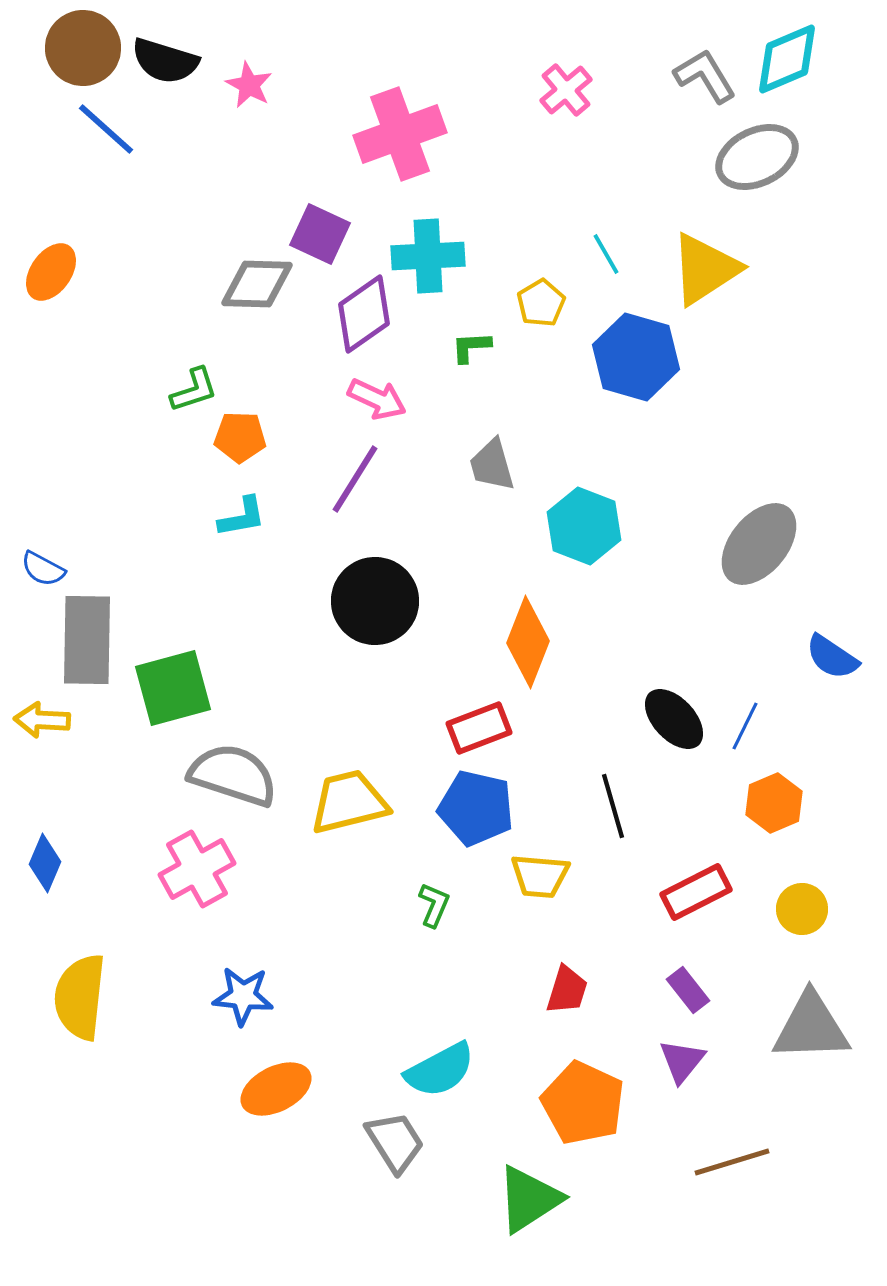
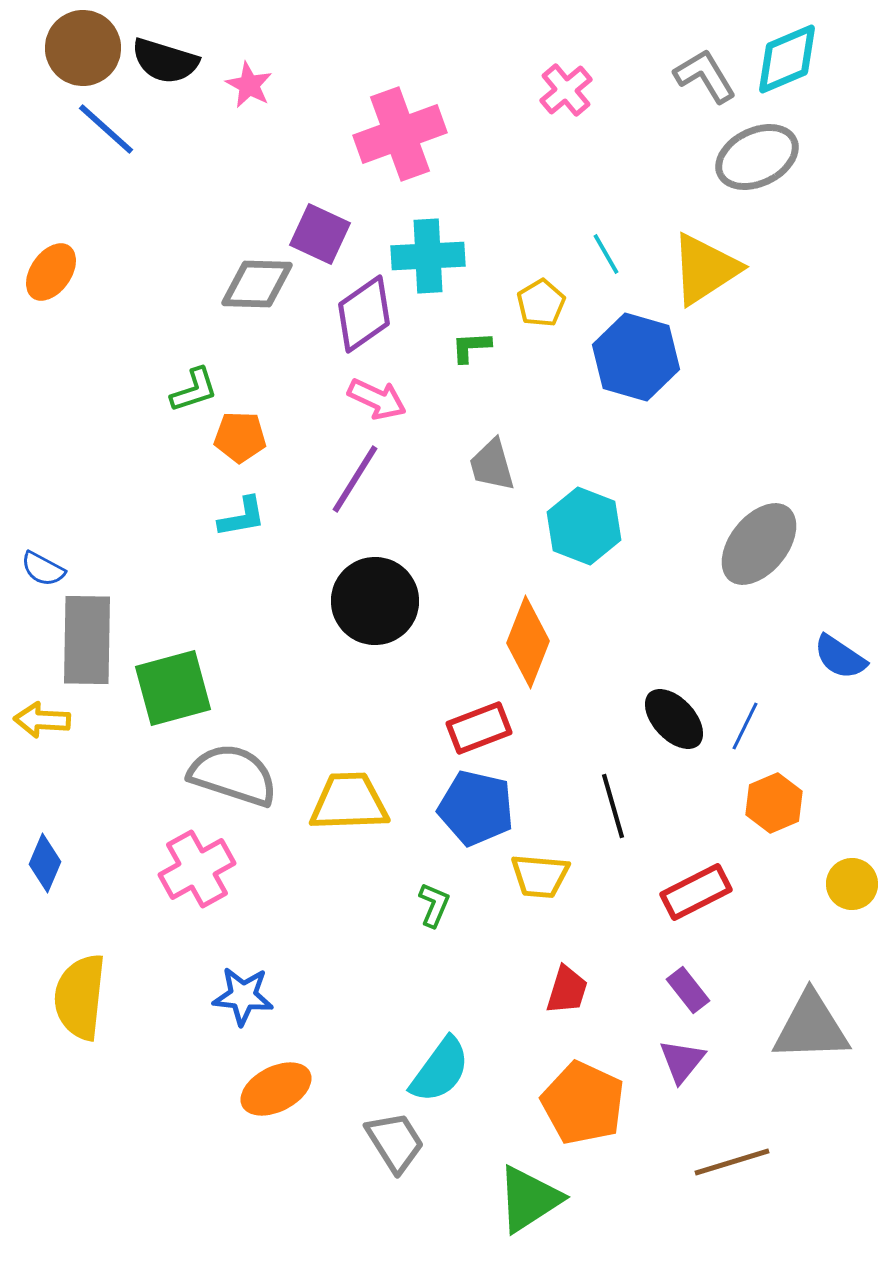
blue semicircle at (832, 657): moved 8 px right
yellow trapezoid at (349, 802): rotated 12 degrees clockwise
yellow circle at (802, 909): moved 50 px right, 25 px up
cyan semicircle at (440, 1070): rotated 26 degrees counterclockwise
